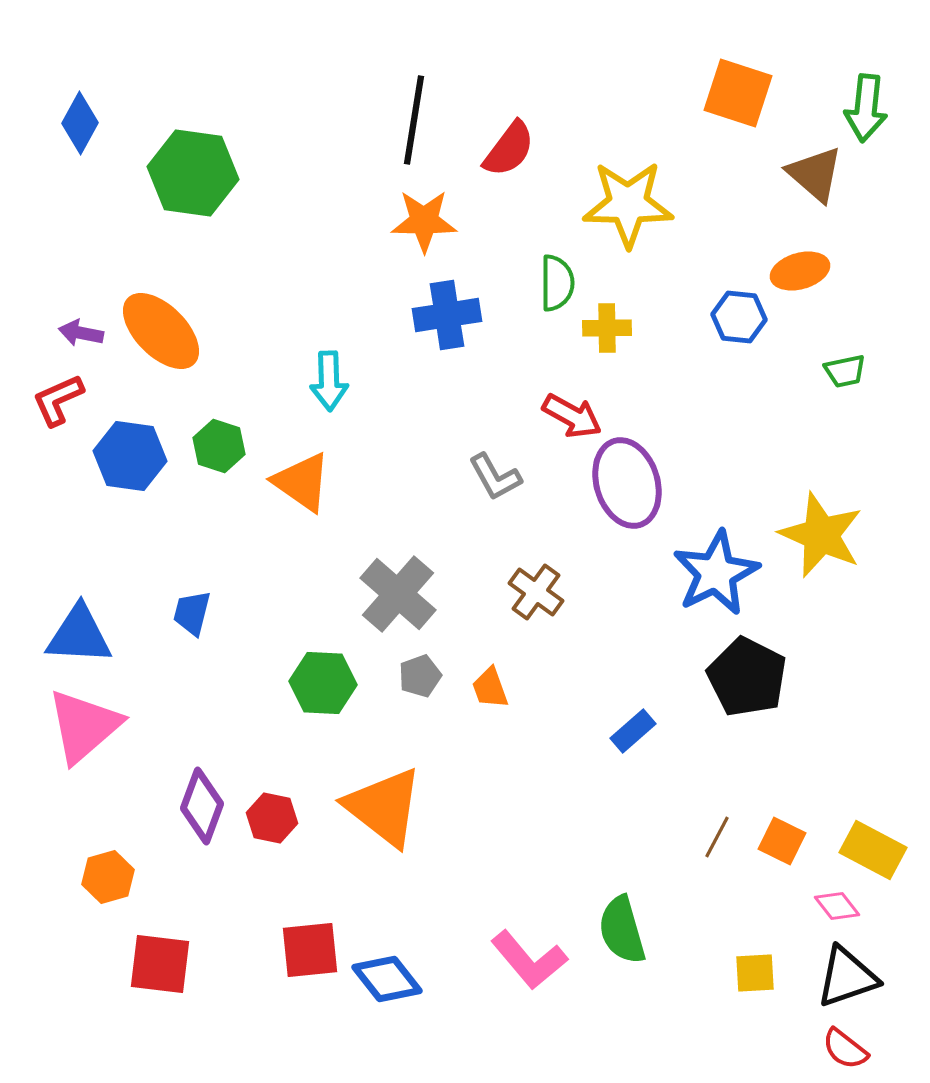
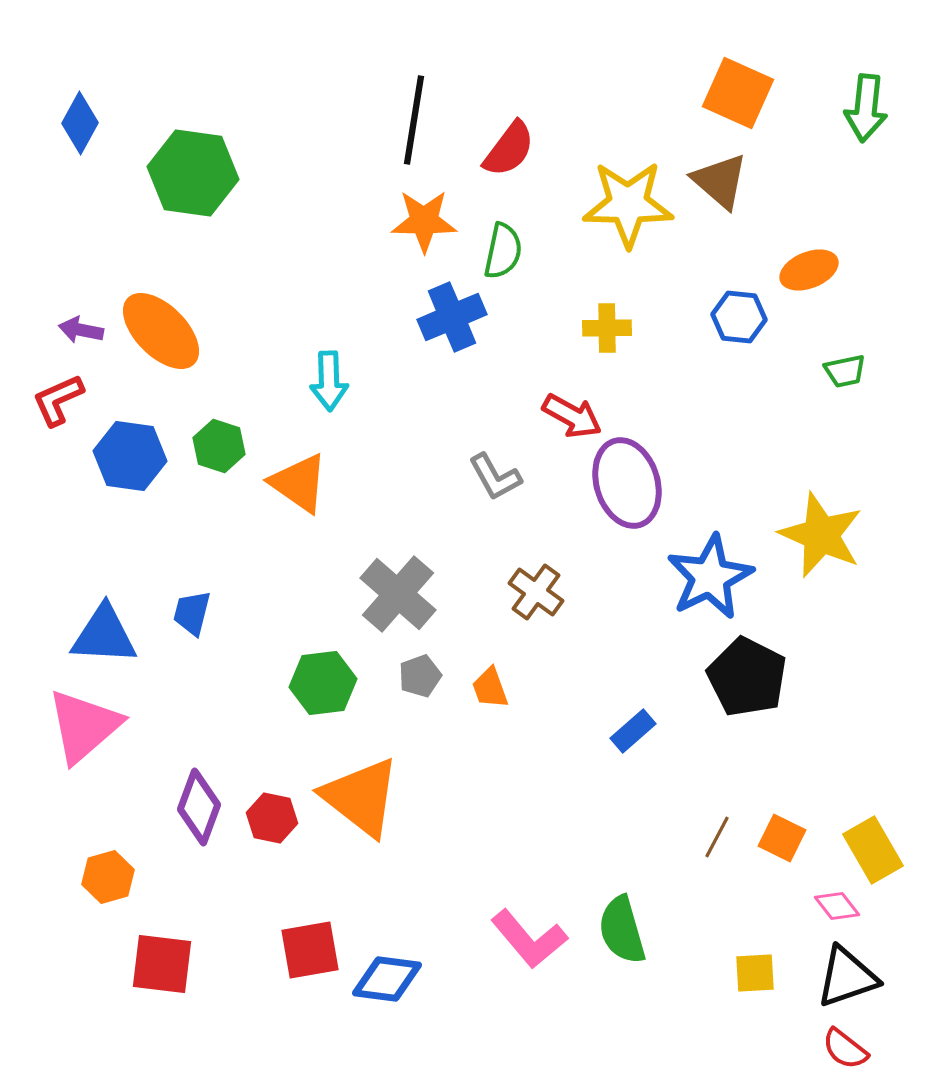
orange square at (738, 93): rotated 6 degrees clockwise
brown triangle at (815, 174): moved 95 px left, 7 px down
orange ellipse at (800, 271): moved 9 px right, 1 px up; rotated 6 degrees counterclockwise
green semicircle at (557, 283): moved 54 px left, 32 px up; rotated 12 degrees clockwise
blue cross at (447, 315): moved 5 px right, 2 px down; rotated 14 degrees counterclockwise
purple arrow at (81, 333): moved 3 px up
orange triangle at (302, 482): moved 3 px left, 1 px down
blue star at (716, 573): moved 6 px left, 4 px down
blue triangle at (79, 635): moved 25 px right
green hexagon at (323, 683): rotated 10 degrees counterclockwise
purple diamond at (202, 806): moved 3 px left, 1 px down
orange triangle at (384, 807): moved 23 px left, 10 px up
orange square at (782, 841): moved 3 px up
yellow rectangle at (873, 850): rotated 32 degrees clockwise
red square at (310, 950): rotated 4 degrees counterclockwise
pink L-shape at (529, 960): moved 21 px up
red square at (160, 964): moved 2 px right
blue diamond at (387, 979): rotated 44 degrees counterclockwise
